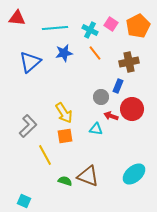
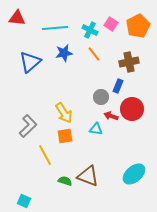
orange line: moved 1 px left, 1 px down
